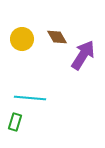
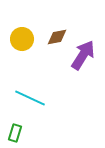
brown diamond: rotated 70 degrees counterclockwise
cyan line: rotated 20 degrees clockwise
green rectangle: moved 11 px down
